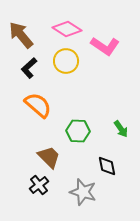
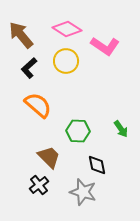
black diamond: moved 10 px left, 1 px up
